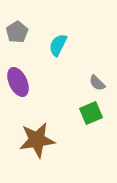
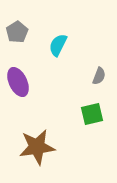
gray semicircle: moved 2 px right, 7 px up; rotated 114 degrees counterclockwise
green square: moved 1 px right, 1 px down; rotated 10 degrees clockwise
brown star: moved 7 px down
